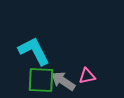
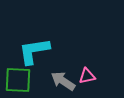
cyan L-shape: rotated 72 degrees counterclockwise
green square: moved 23 px left
